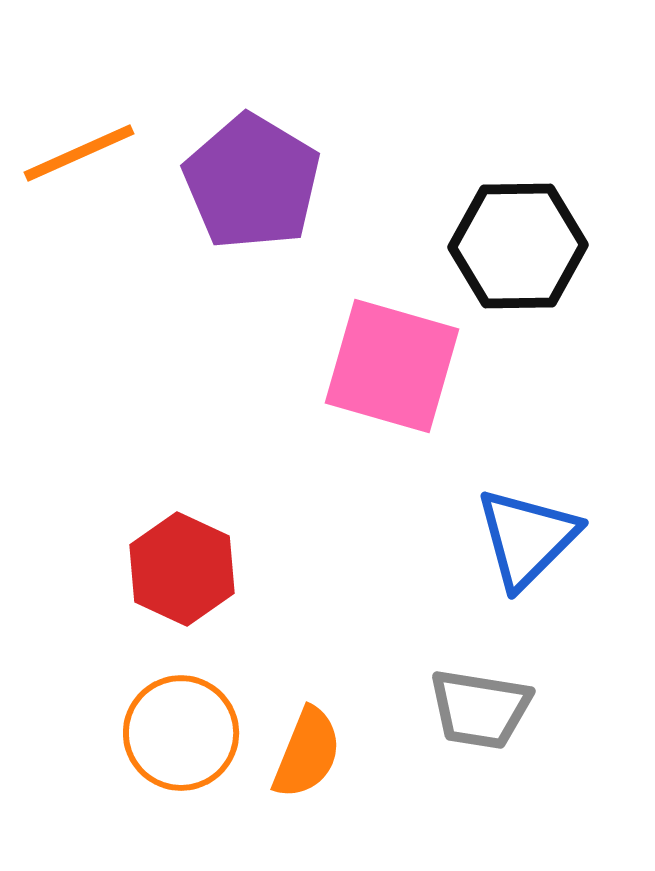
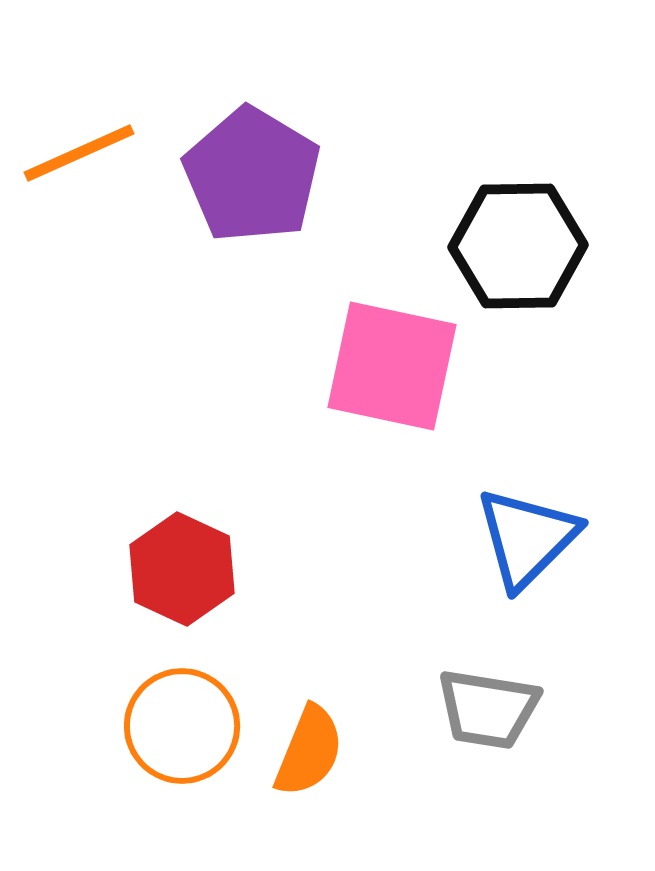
purple pentagon: moved 7 px up
pink square: rotated 4 degrees counterclockwise
gray trapezoid: moved 8 px right
orange circle: moved 1 px right, 7 px up
orange semicircle: moved 2 px right, 2 px up
